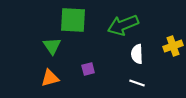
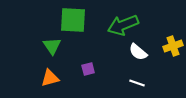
white semicircle: moved 1 px right, 2 px up; rotated 48 degrees counterclockwise
